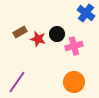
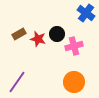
brown rectangle: moved 1 px left, 2 px down
